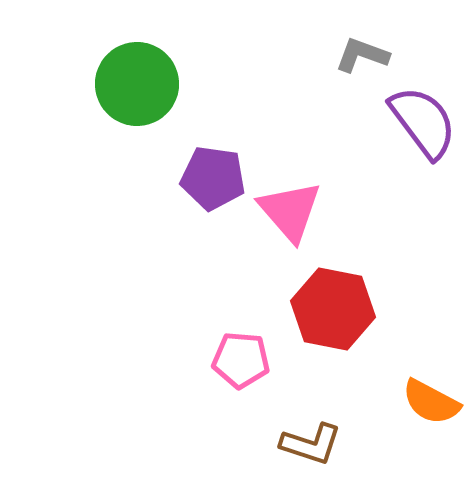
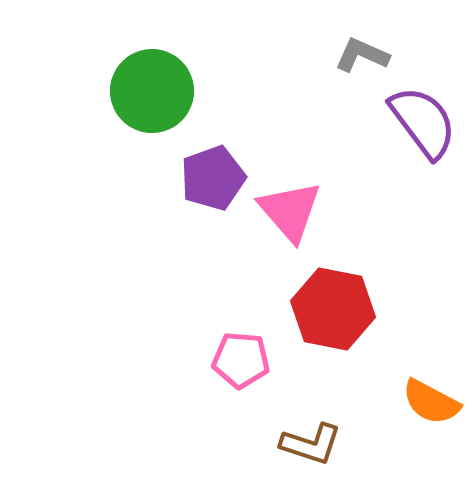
gray L-shape: rotated 4 degrees clockwise
green circle: moved 15 px right, 7 px down
purple pentagon: rotated 28 degrees counterclockwise
